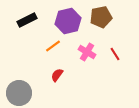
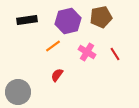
black rectangle: rotated 18 degrees clockwise
gray circle: moved 1 px left, 1 px up
